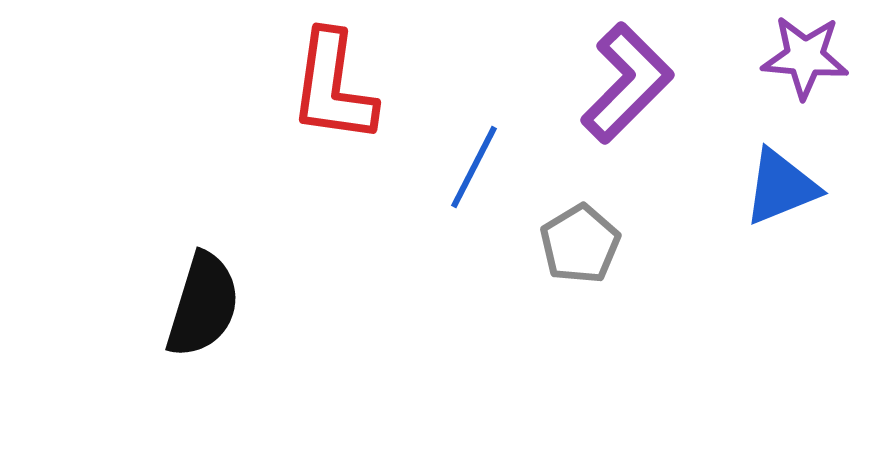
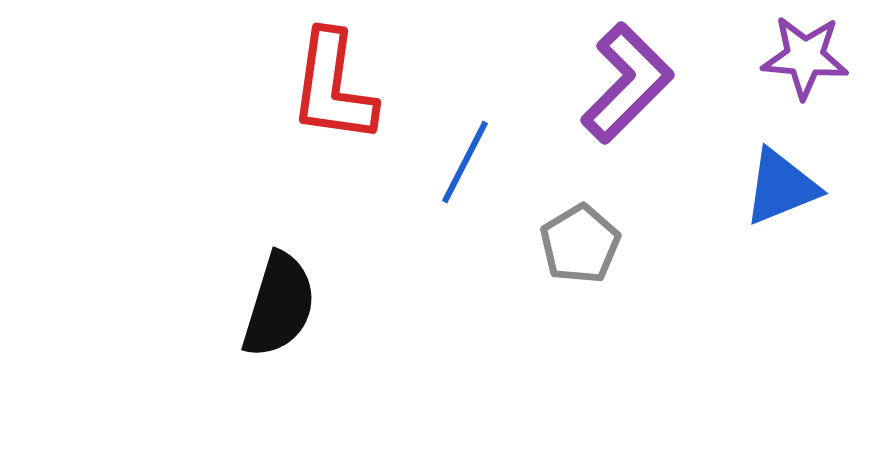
blue line: moved 9 px left, 5 px up
black semicircle: moved 76 px right
